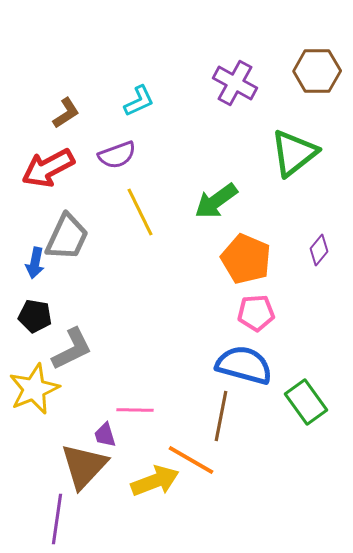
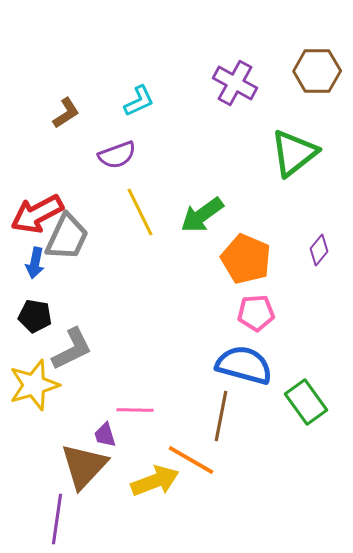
red arrow: moved 11 px left, 46 px down
green arrow: moved 14 px left, 14 px down
yellow star: moved 4 px up; rotated 6 degrees clockwise
